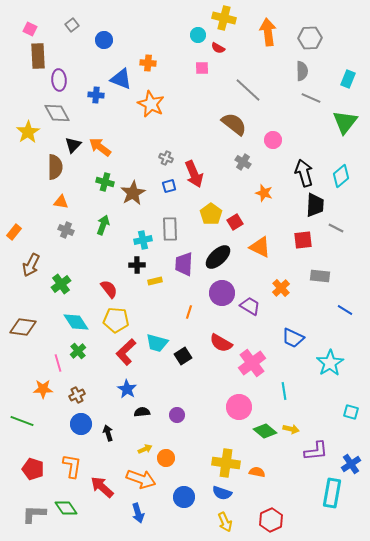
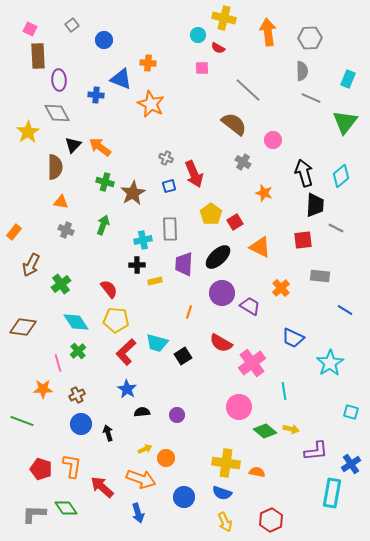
red pentagon at (33, 469): moved 8 px right
